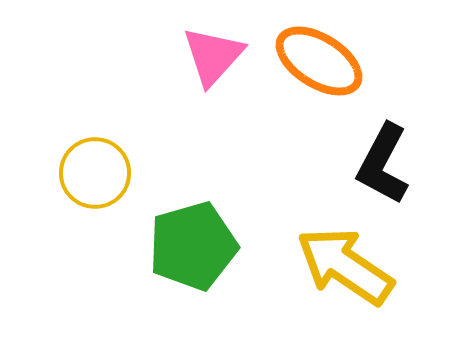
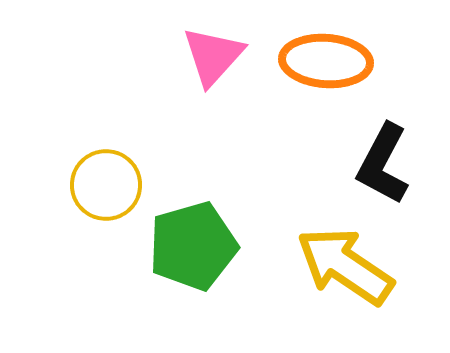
orange ellipse: moved 7 px right; rotated 28 degrees counterclockwise
yellow circle: moved 11 px right, 12 px down
